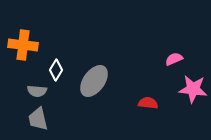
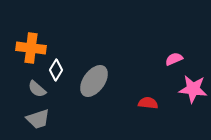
orange cross: moved 8 px right, 3 px down
gray semicircle: moved 2 px up; rotated 36 degrees clockwise
gray trapezoid: rotated 95 degrees counterclockwise
